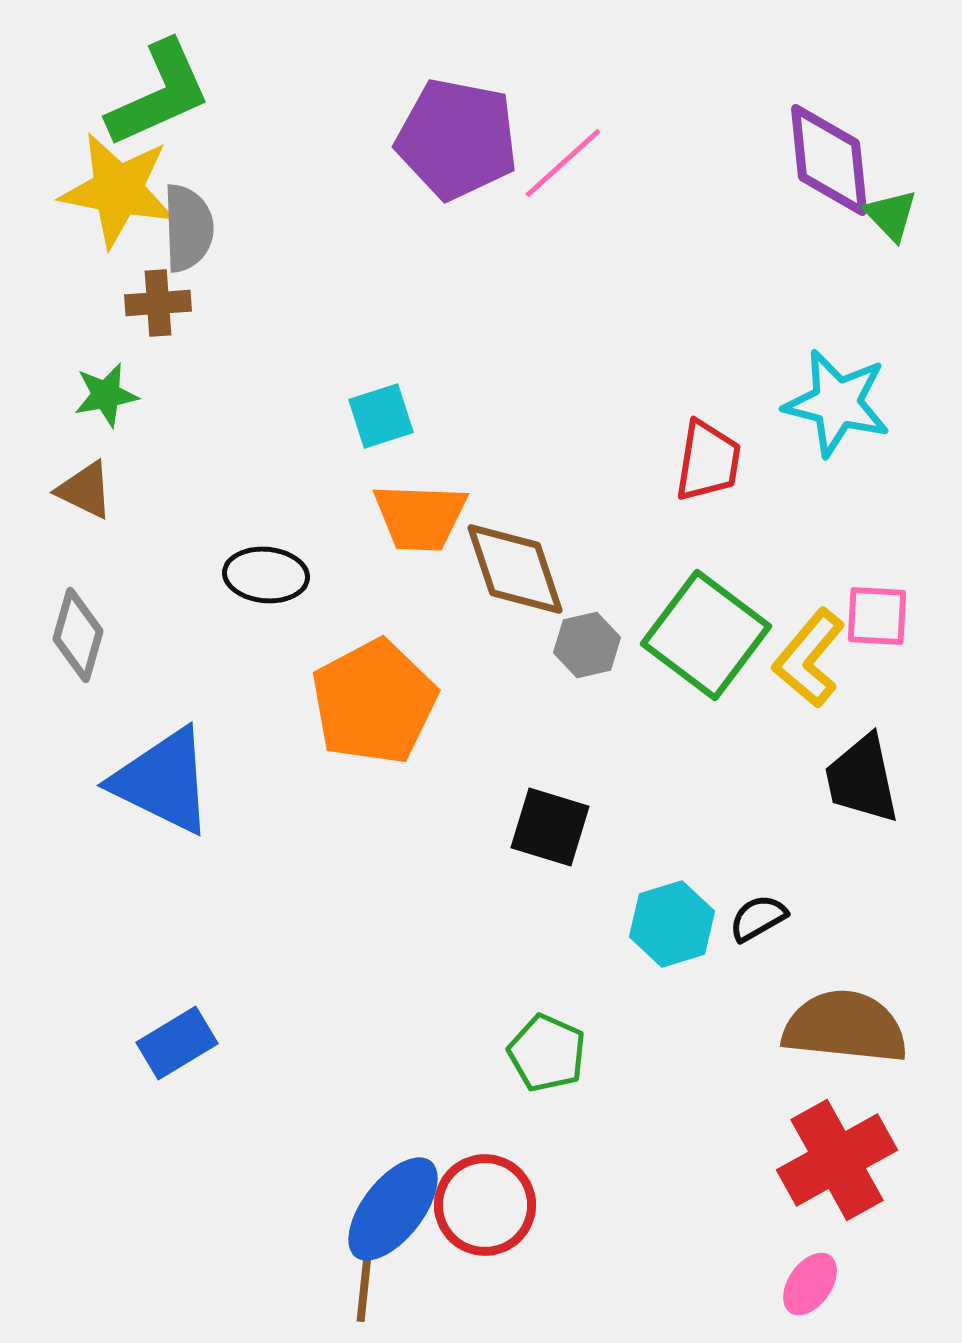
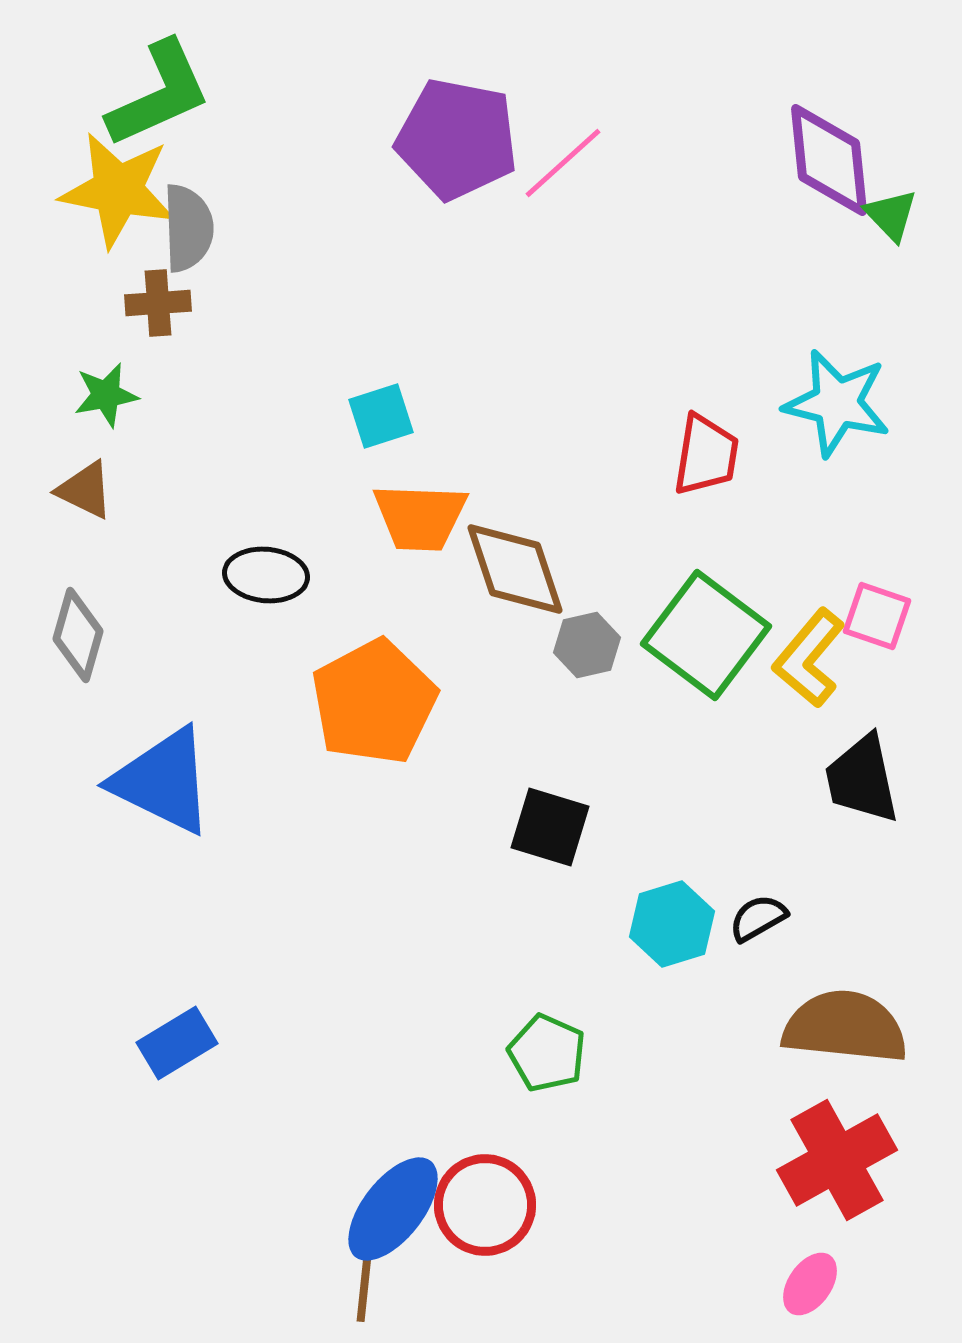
red trapezoid: moved 2 px left, 6 px up
pink square: rotated 16 degrees clockwise
